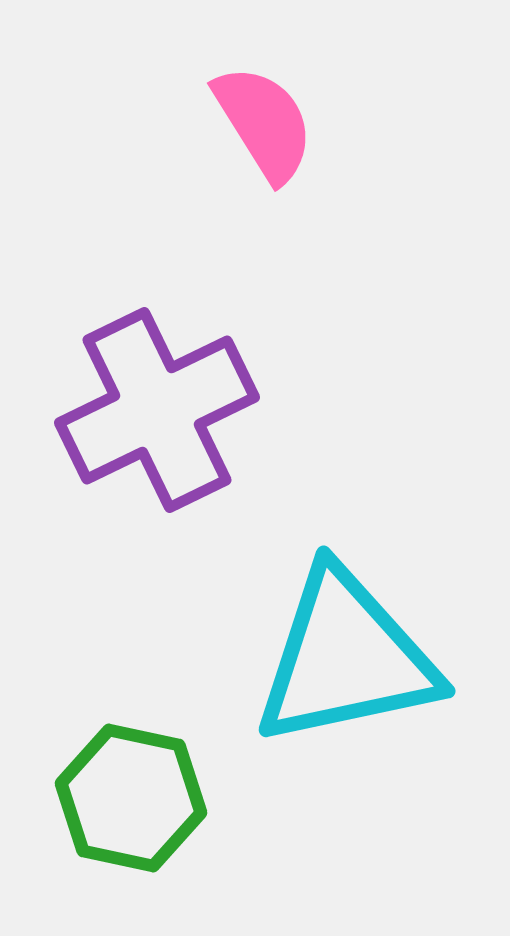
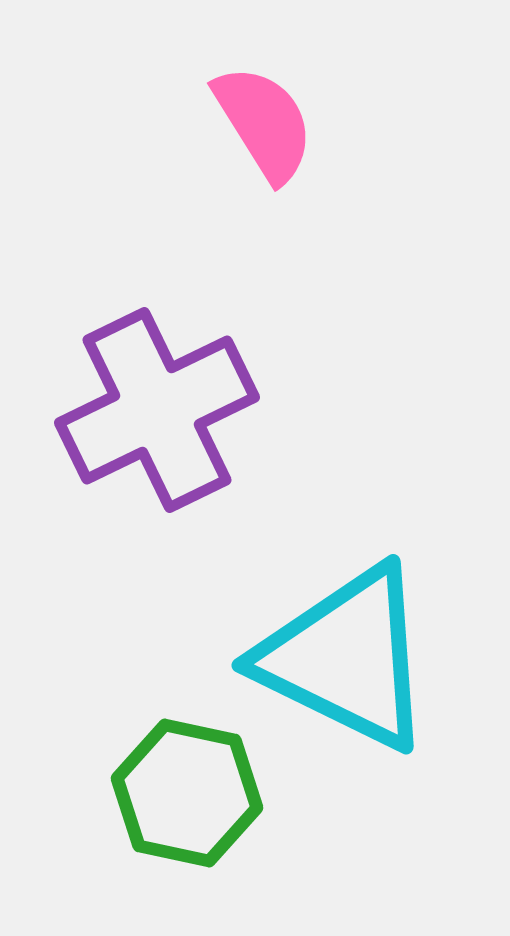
cyan triangle: rotated 38 degrees clockwise
green hexagon: moved 56 px right, 5 px up
